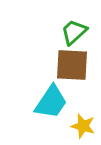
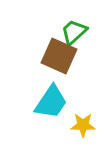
brown square: moved 13 px left, 9 px up; rotated 21 degrees clockwise
yellow star: moved 1 px up; rotated 15 degrees counterclockwise
